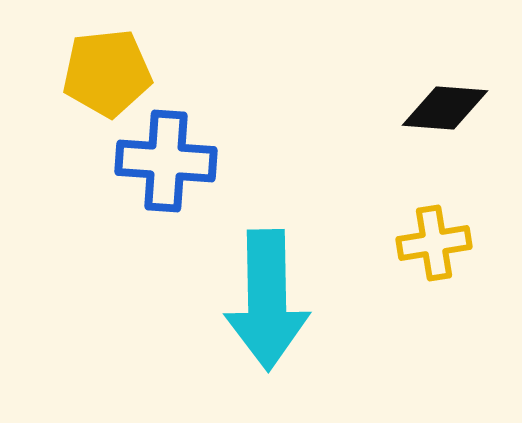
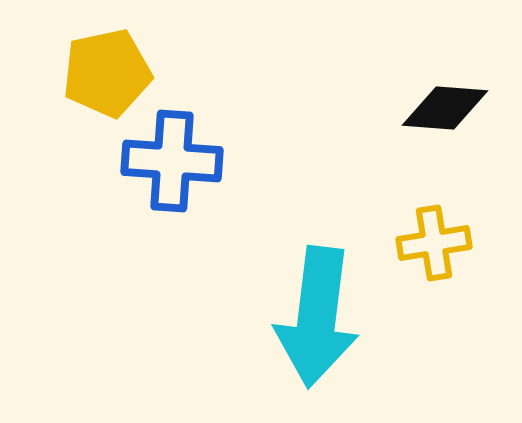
yellow pentagon: rotated 6 degrees counterclockwise
blue cross: moved 6 px right
cyan arrow: moved 50 px right, 17 px down; rotated 8 degrees clockwise
